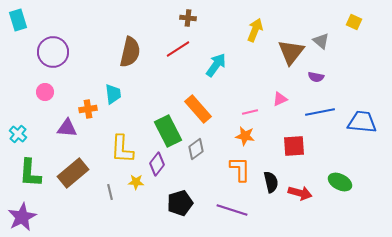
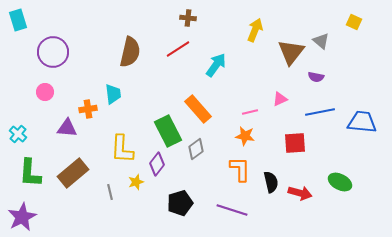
red square: moved 1 px right, 3 px up
yellow star: rotated 21 degrees counterclockwise
